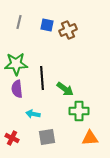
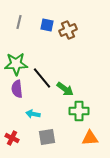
black line: rotated 35 degrees counterclockwise
